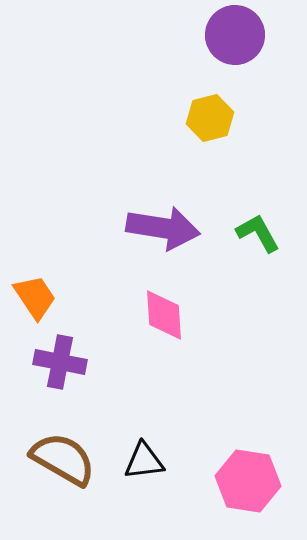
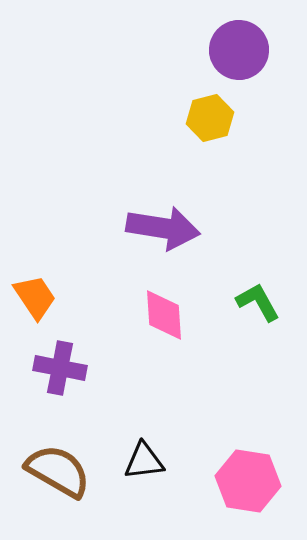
purple circle: moved 4 px right, 15 px down
green L-shape: moved 69 px down
purple cross: moved 6 px down
brown semicircle: moved 5 px left, 12 px down
